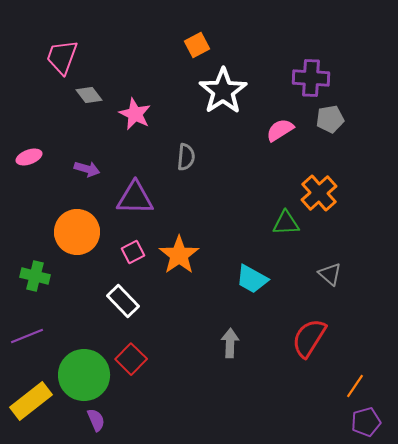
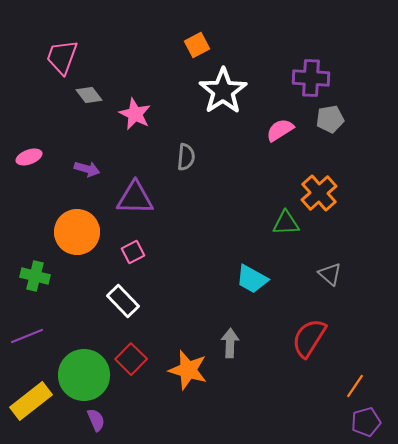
orange star: moved 9 px right, 115 px down; rotated 21 degrees counterclockwise
